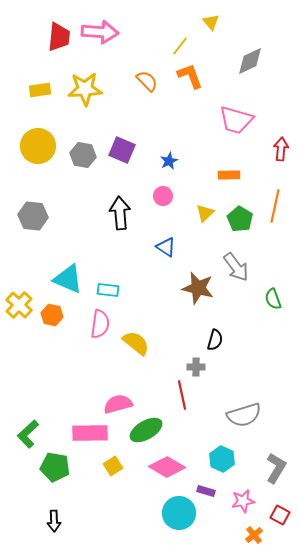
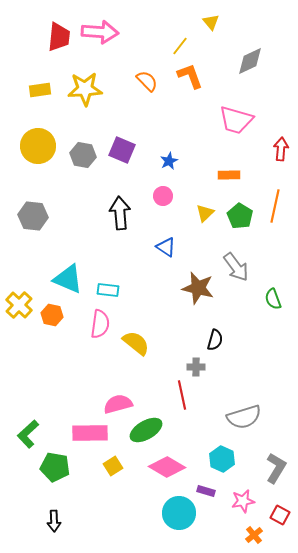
green pentagon at (240, 219): moved 3 px up
gray semicircle at (244, 415): moved 2 px down
